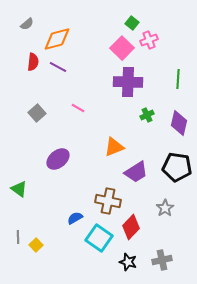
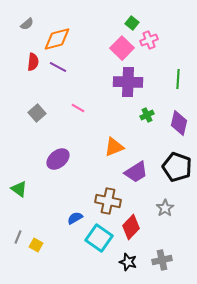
black pentagon: rotated 12 degrees clockwise
gray line: rotated 24 degrees clockwise
yellow square: rotated 16 degrees counterclockwise
